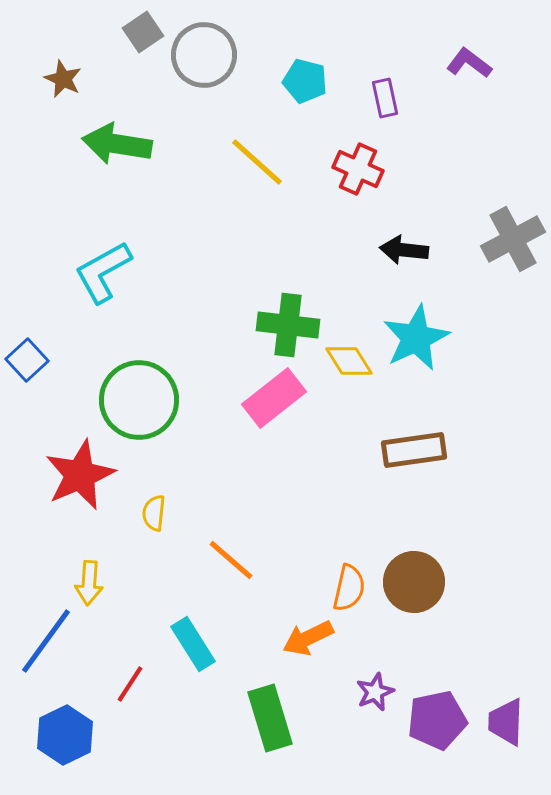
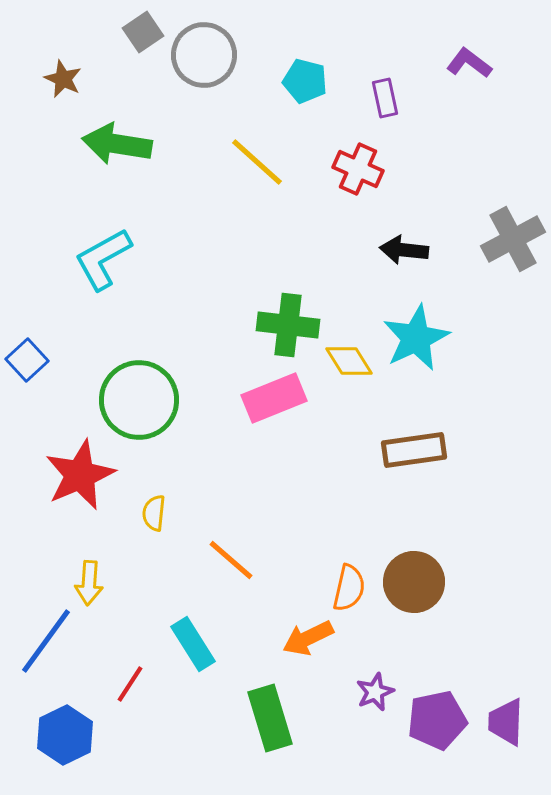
cyan L-shape: moved 13 px up
pink rectangle: rotated 16 degrees clockwise
